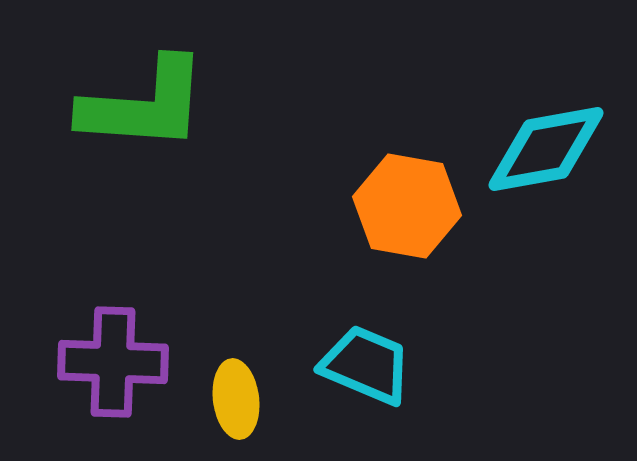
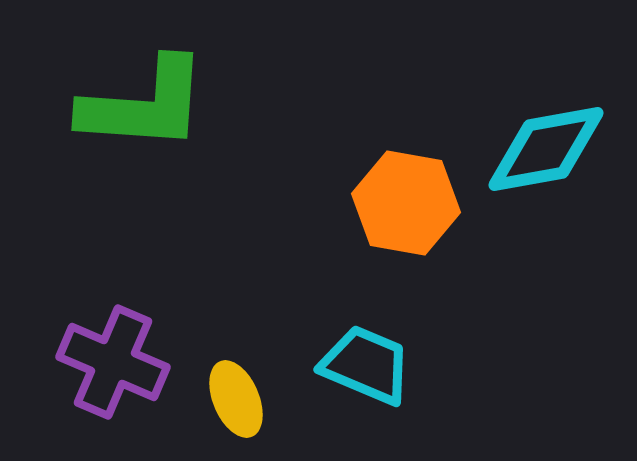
orange hexagon: moved 1 px left, 3 px up
purple cross: rotated 21 degrees clockwise
yellow ellipse: rotated 16 degrees counterclockwise
